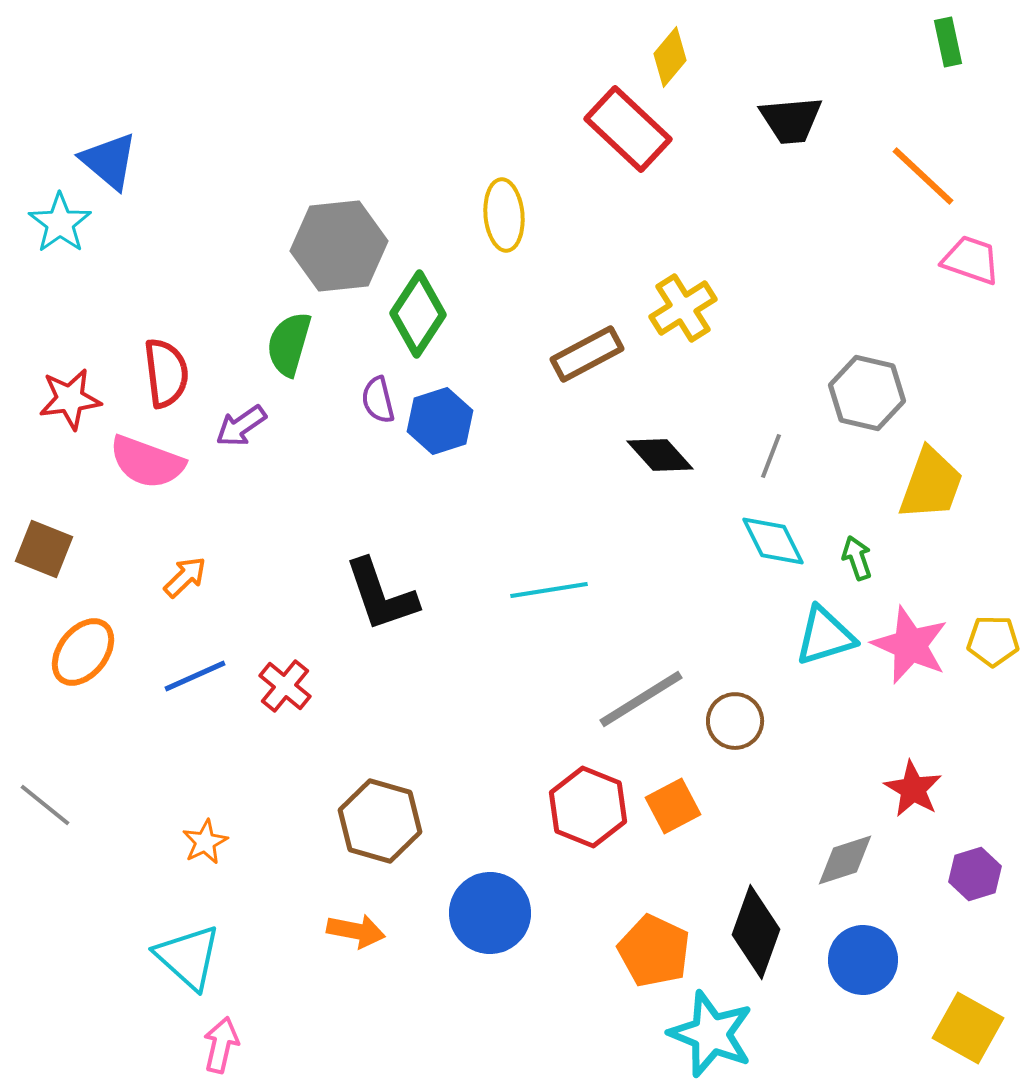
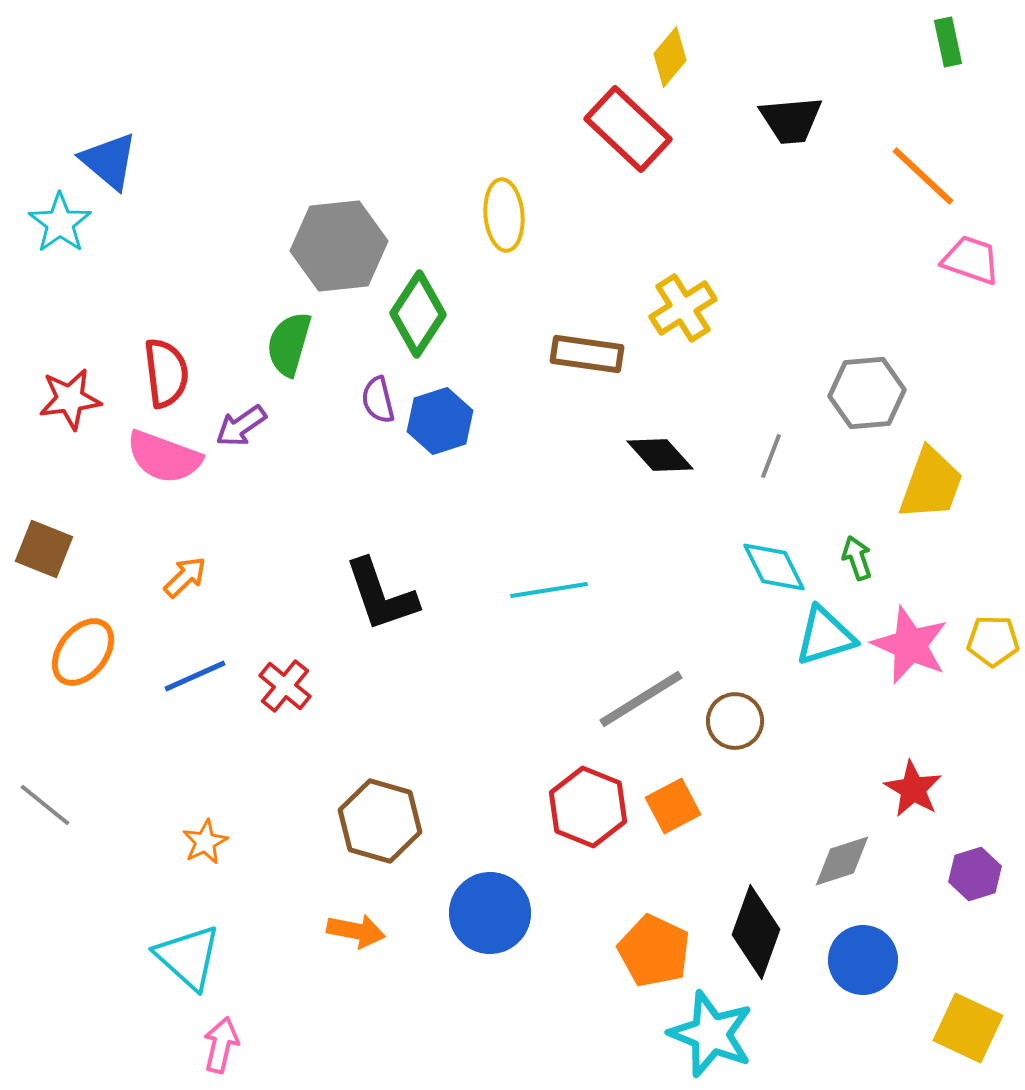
brown rectangle at (587, 354): rotated 36 degrees clockwise
gray hexagon at (867, 393): rotated 18 degrees counterclockwise
pink semicircle at (147, 462): moved 17 px right, 5 px up
cyan diamond at (773, 541): moved 1 px right, 26 px down
gray diamond at (845, 860): moved 3 px left, 1 px down
yellow square at (968, 1028): rotated 4 degrees counterclockwise
